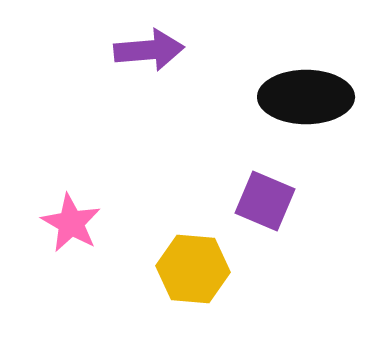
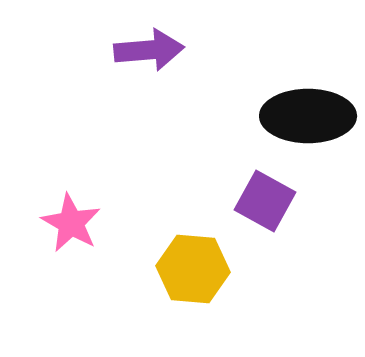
black ellipse: moved 2 px right, 19 px down
purple square: rotated 6 degrees clockwise
